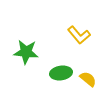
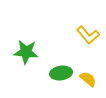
yellow L-shape: moved 9 px right
